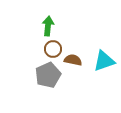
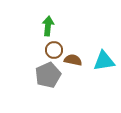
brown circle: moved 1 px right, 1 px down
cyan triangle: rotated 10 degrees clockwise
